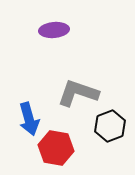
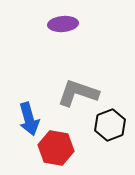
purple ellipse: moved 9 px right, 6 px up
black hexagon: moved 1 px up
